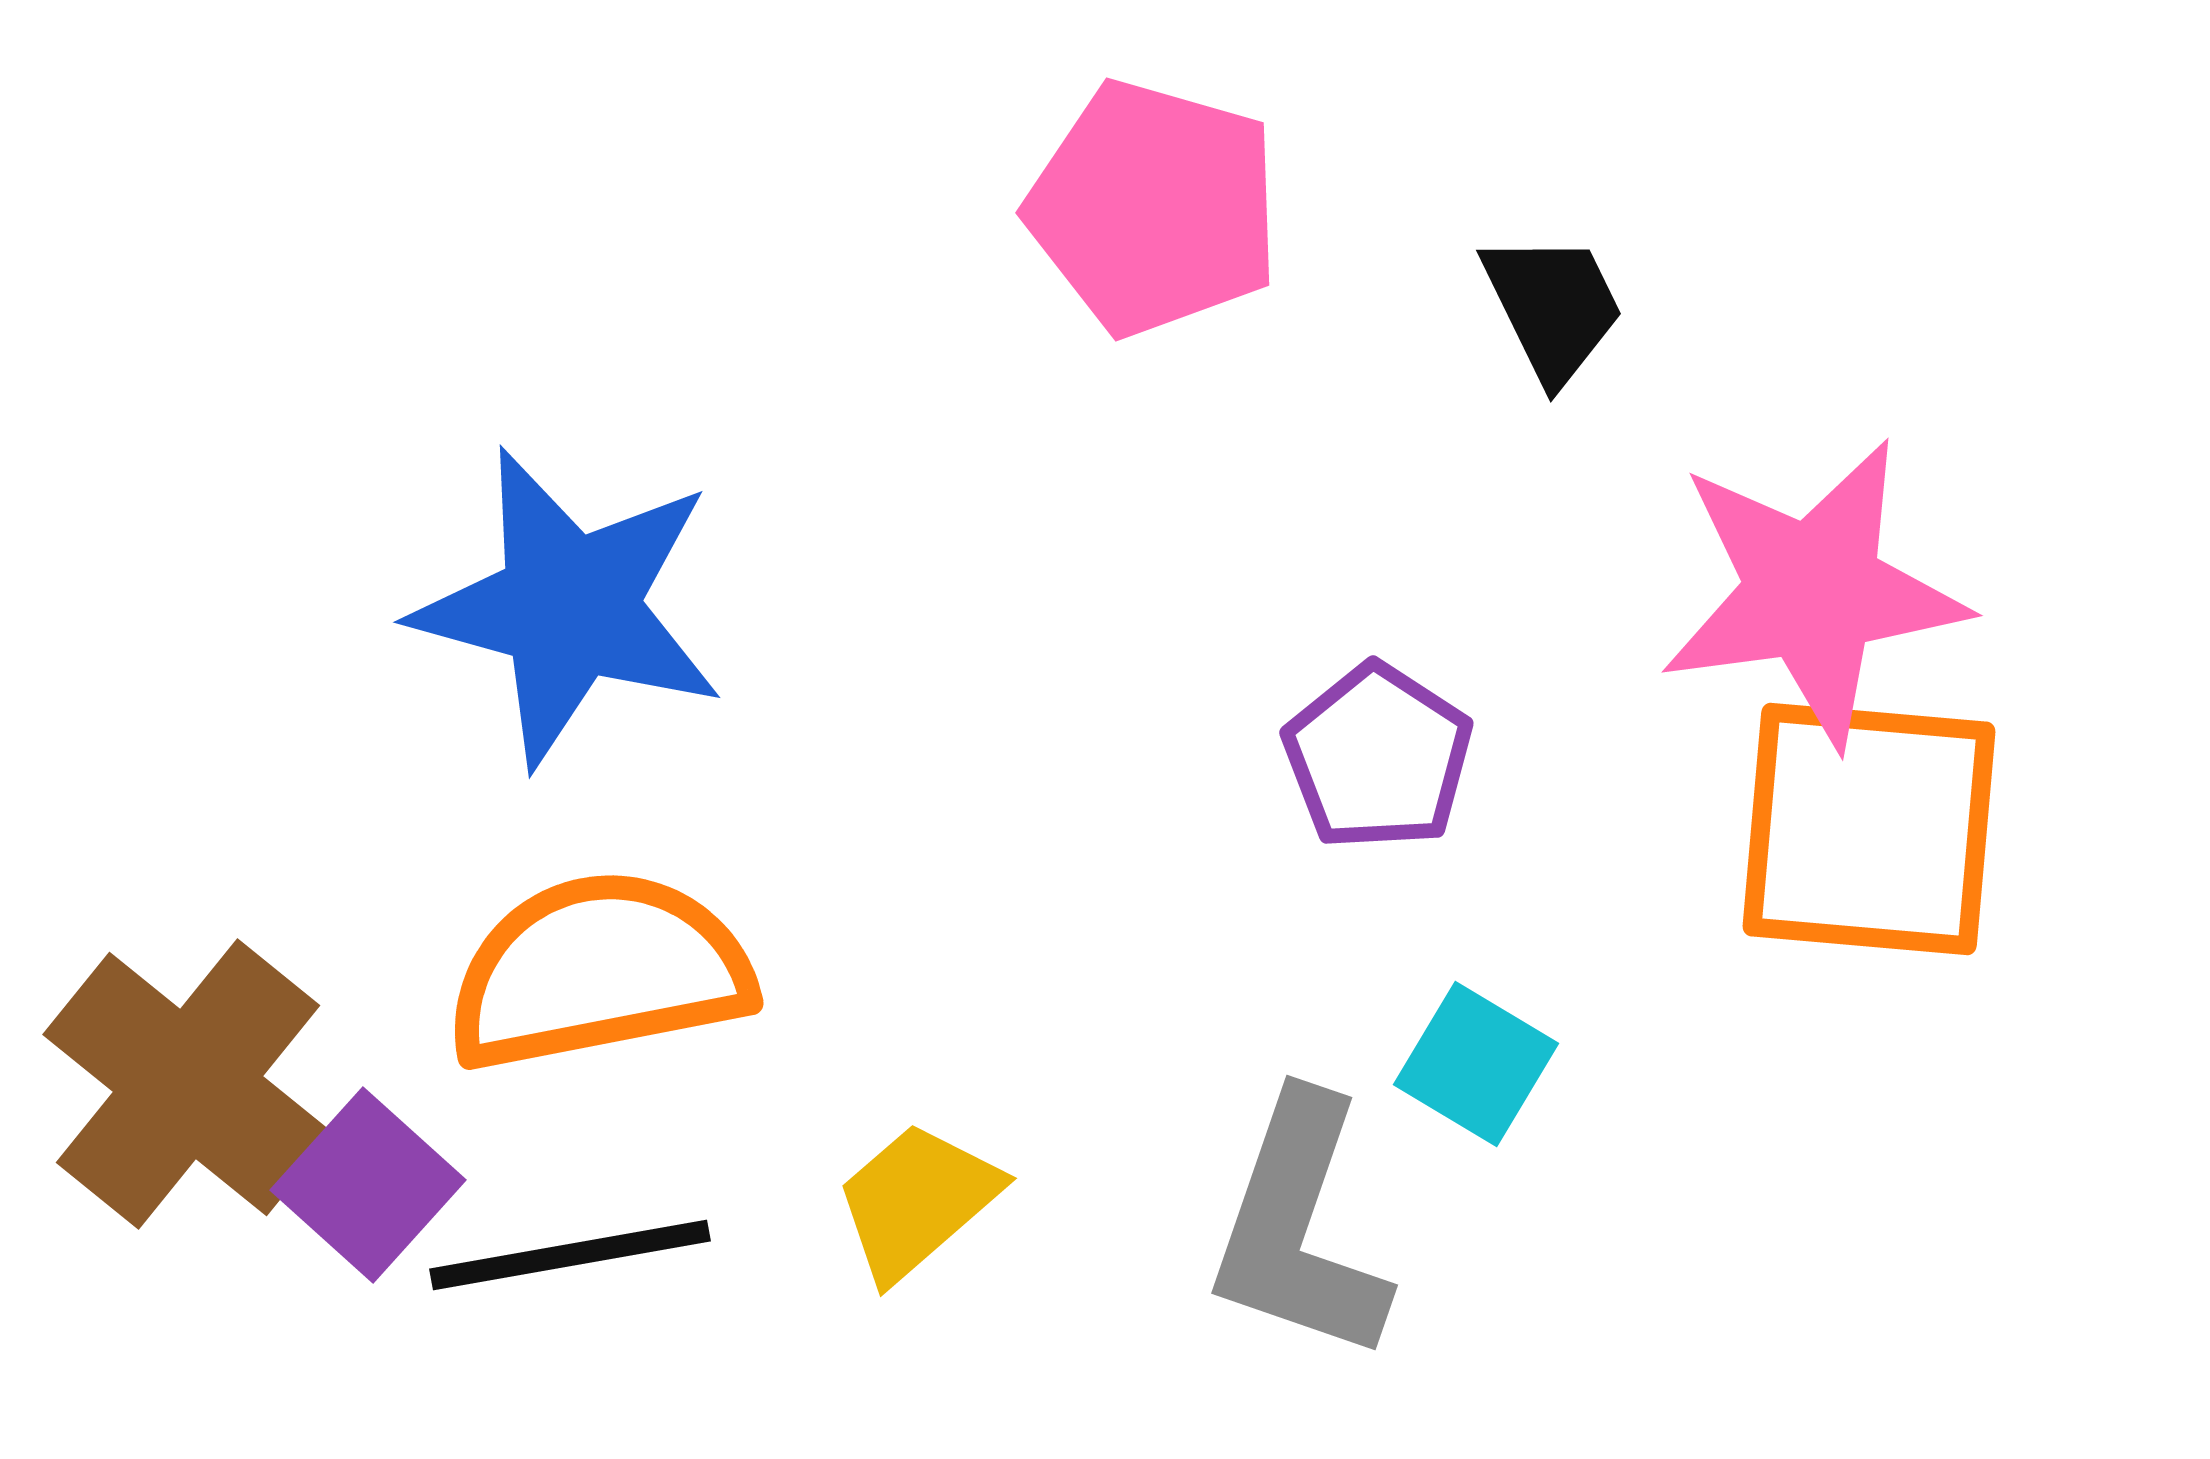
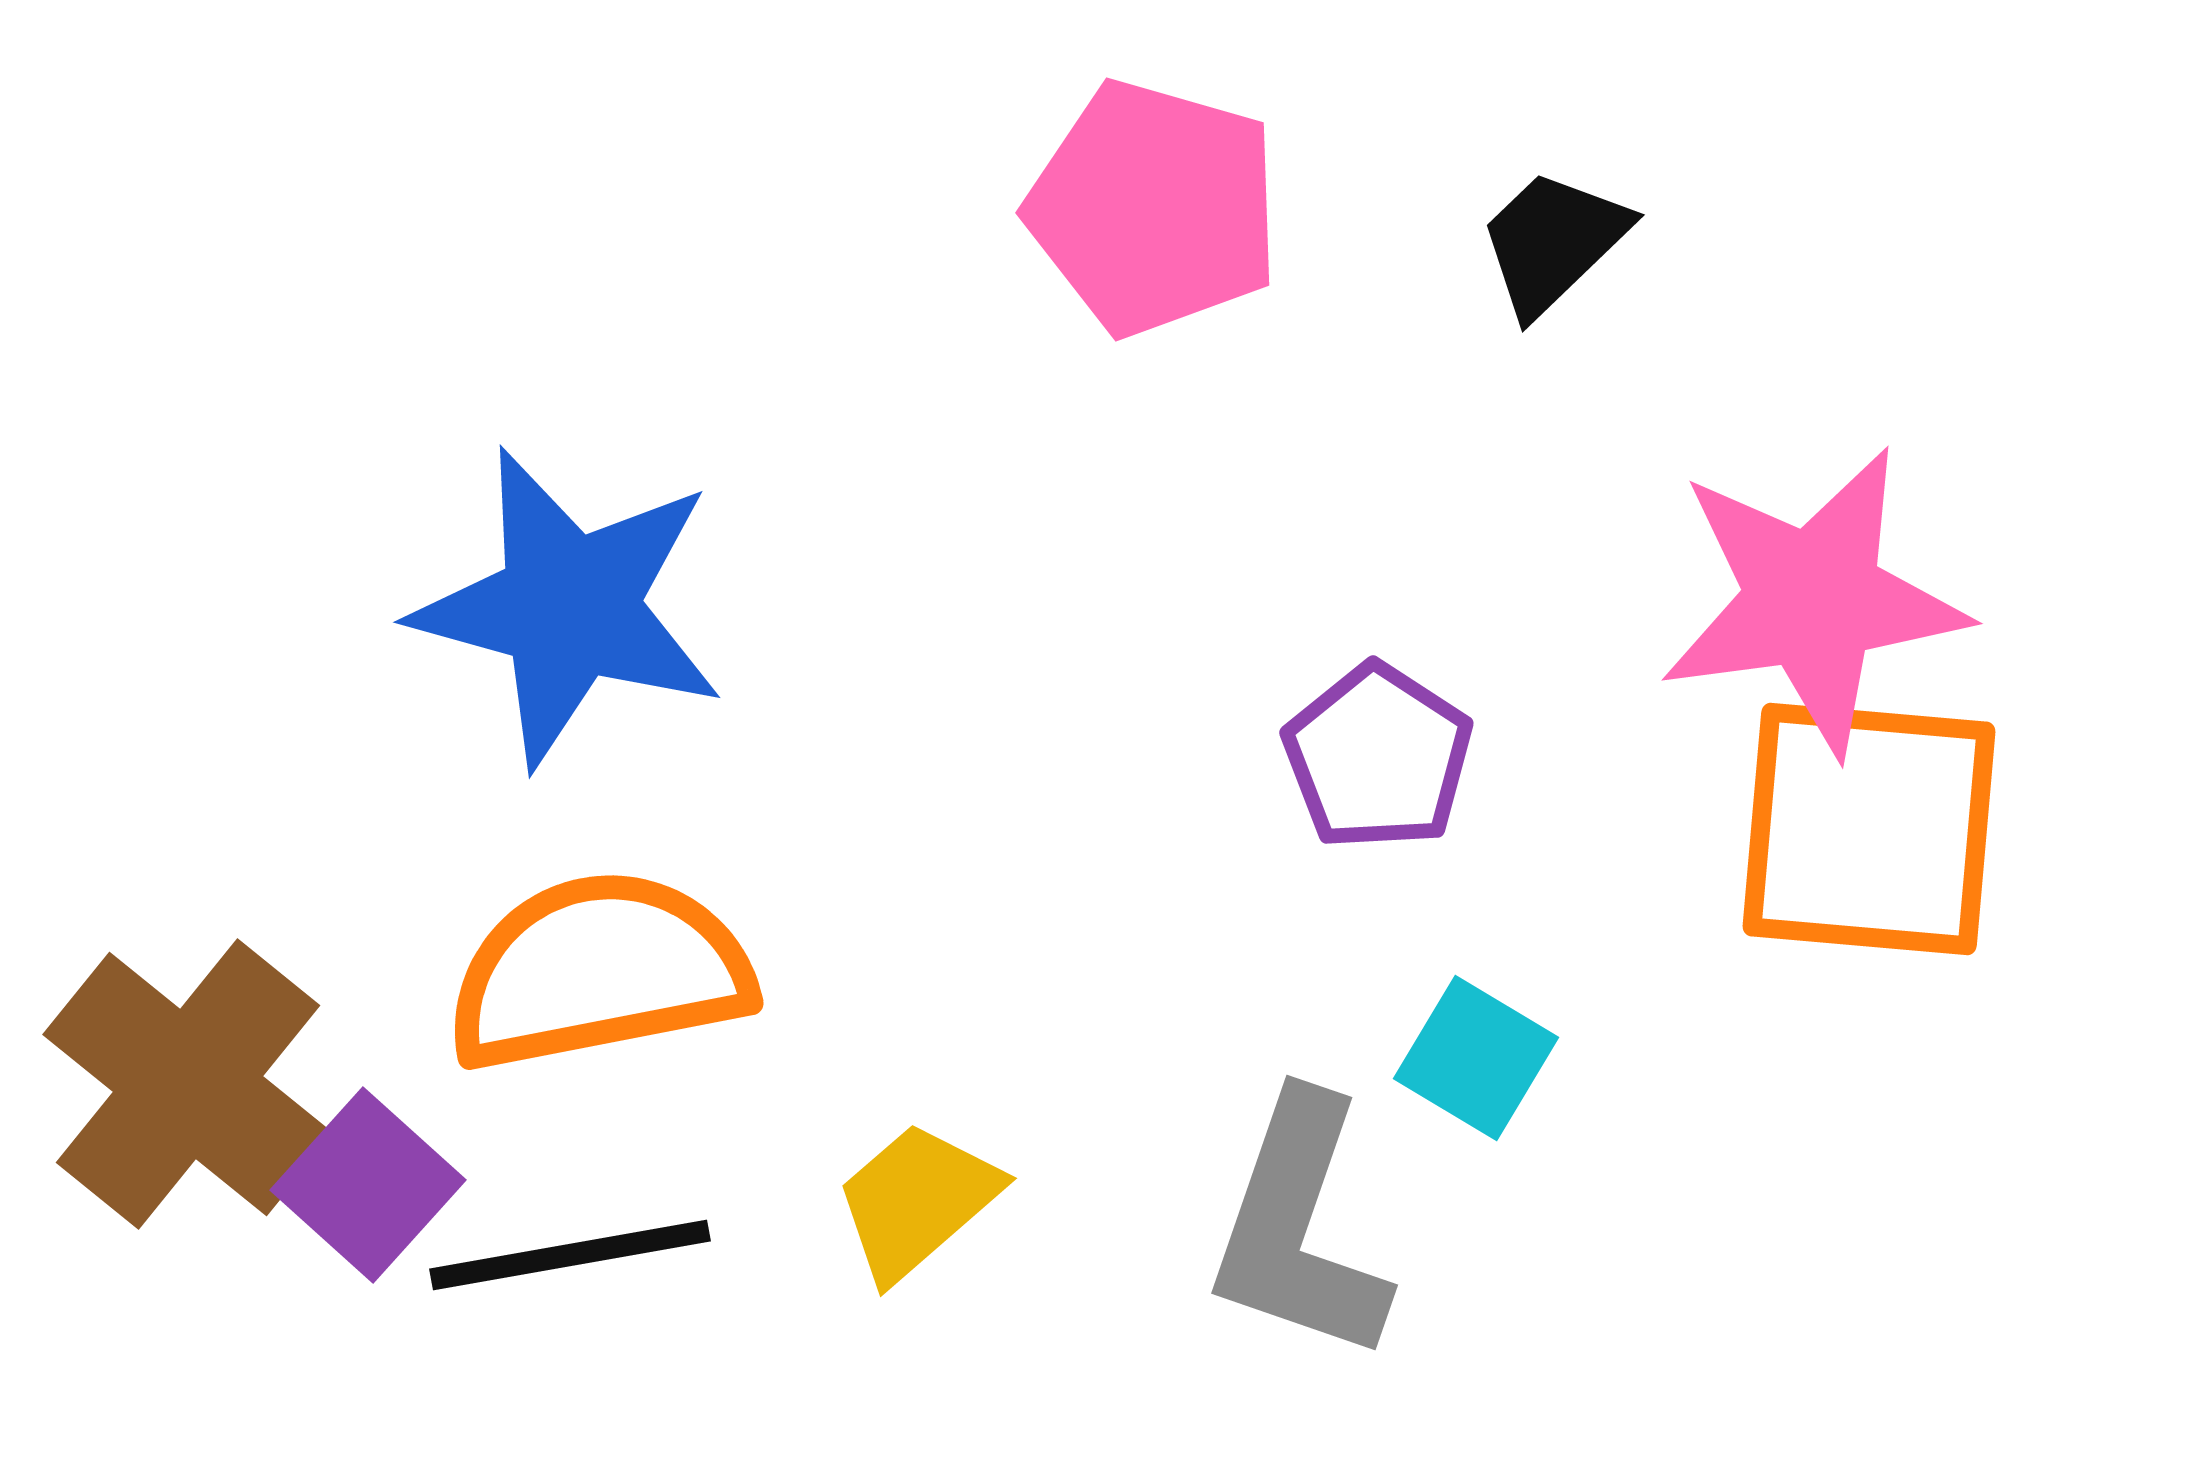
black trapezoid: moved 65 px up; rotated 108 degrees counterclockwise
pink star: moved 8 px down
cyan square: moved 6 px up
